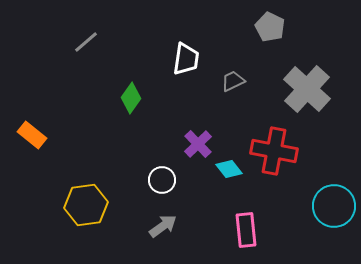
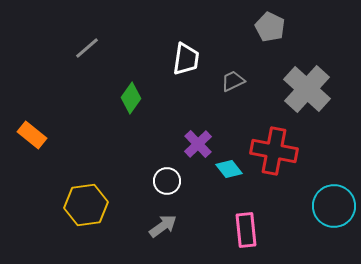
gray line: moved 1 px right, 6 px down
white circle: moved 5 px right, 1 px down
